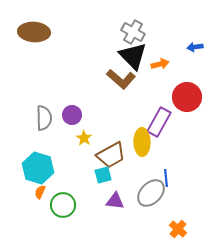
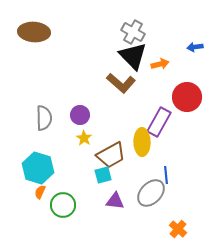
brown L-shape: moved 4 px down
purple circle: moved 8 px right
blue line: moved 3 px up
